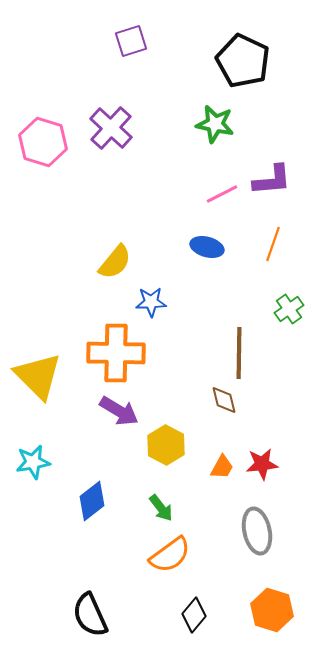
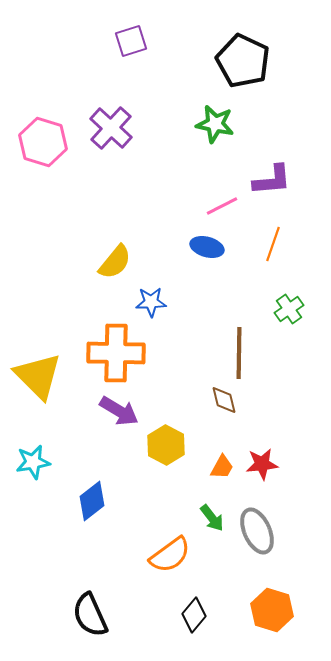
pink line: moved 12 px down
green arrow: moved 51 px right, 10 px down
gray ellipse: rotated 12 degrees counterclockwise
